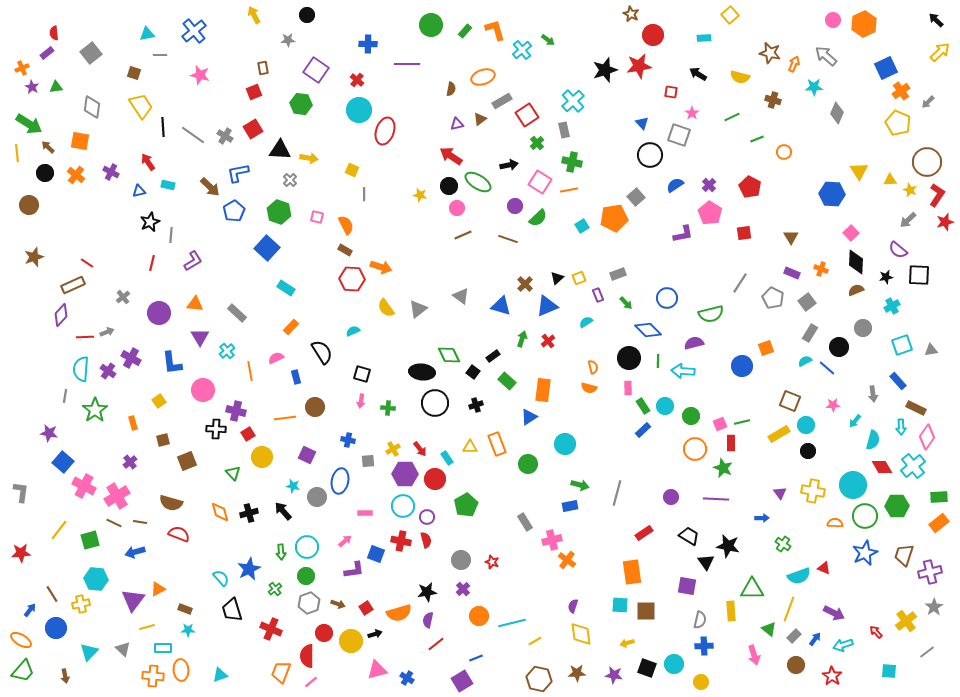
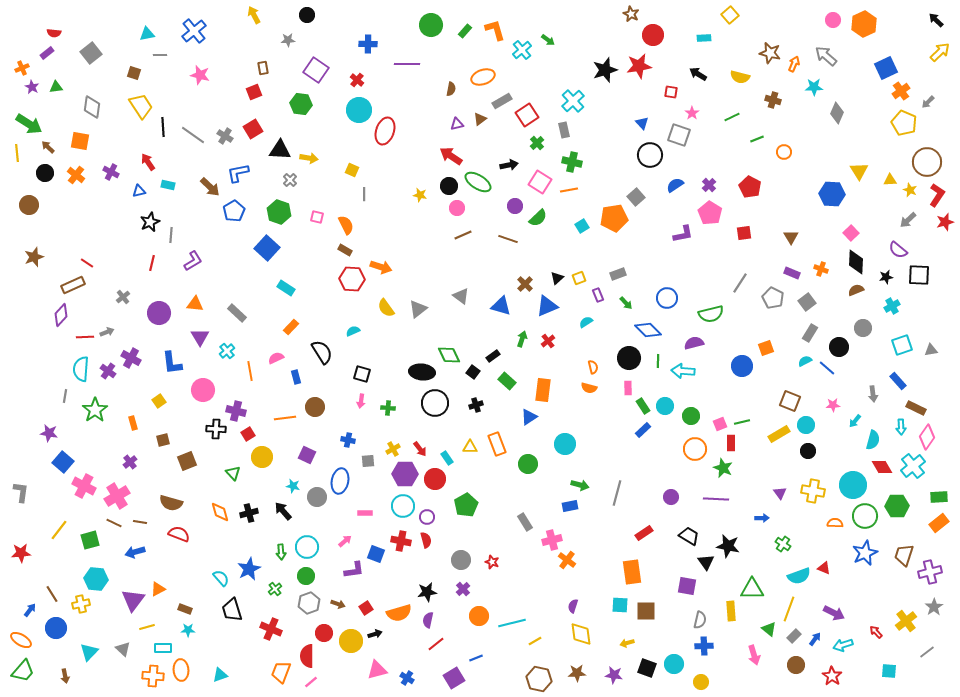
red semicircle at (54, 33): rotated 80 degrees counterclockwise
yellow pentagon at (898, 123): moved 6 px right
purple square at (462, 681): moved 8 px left, 3 px up
